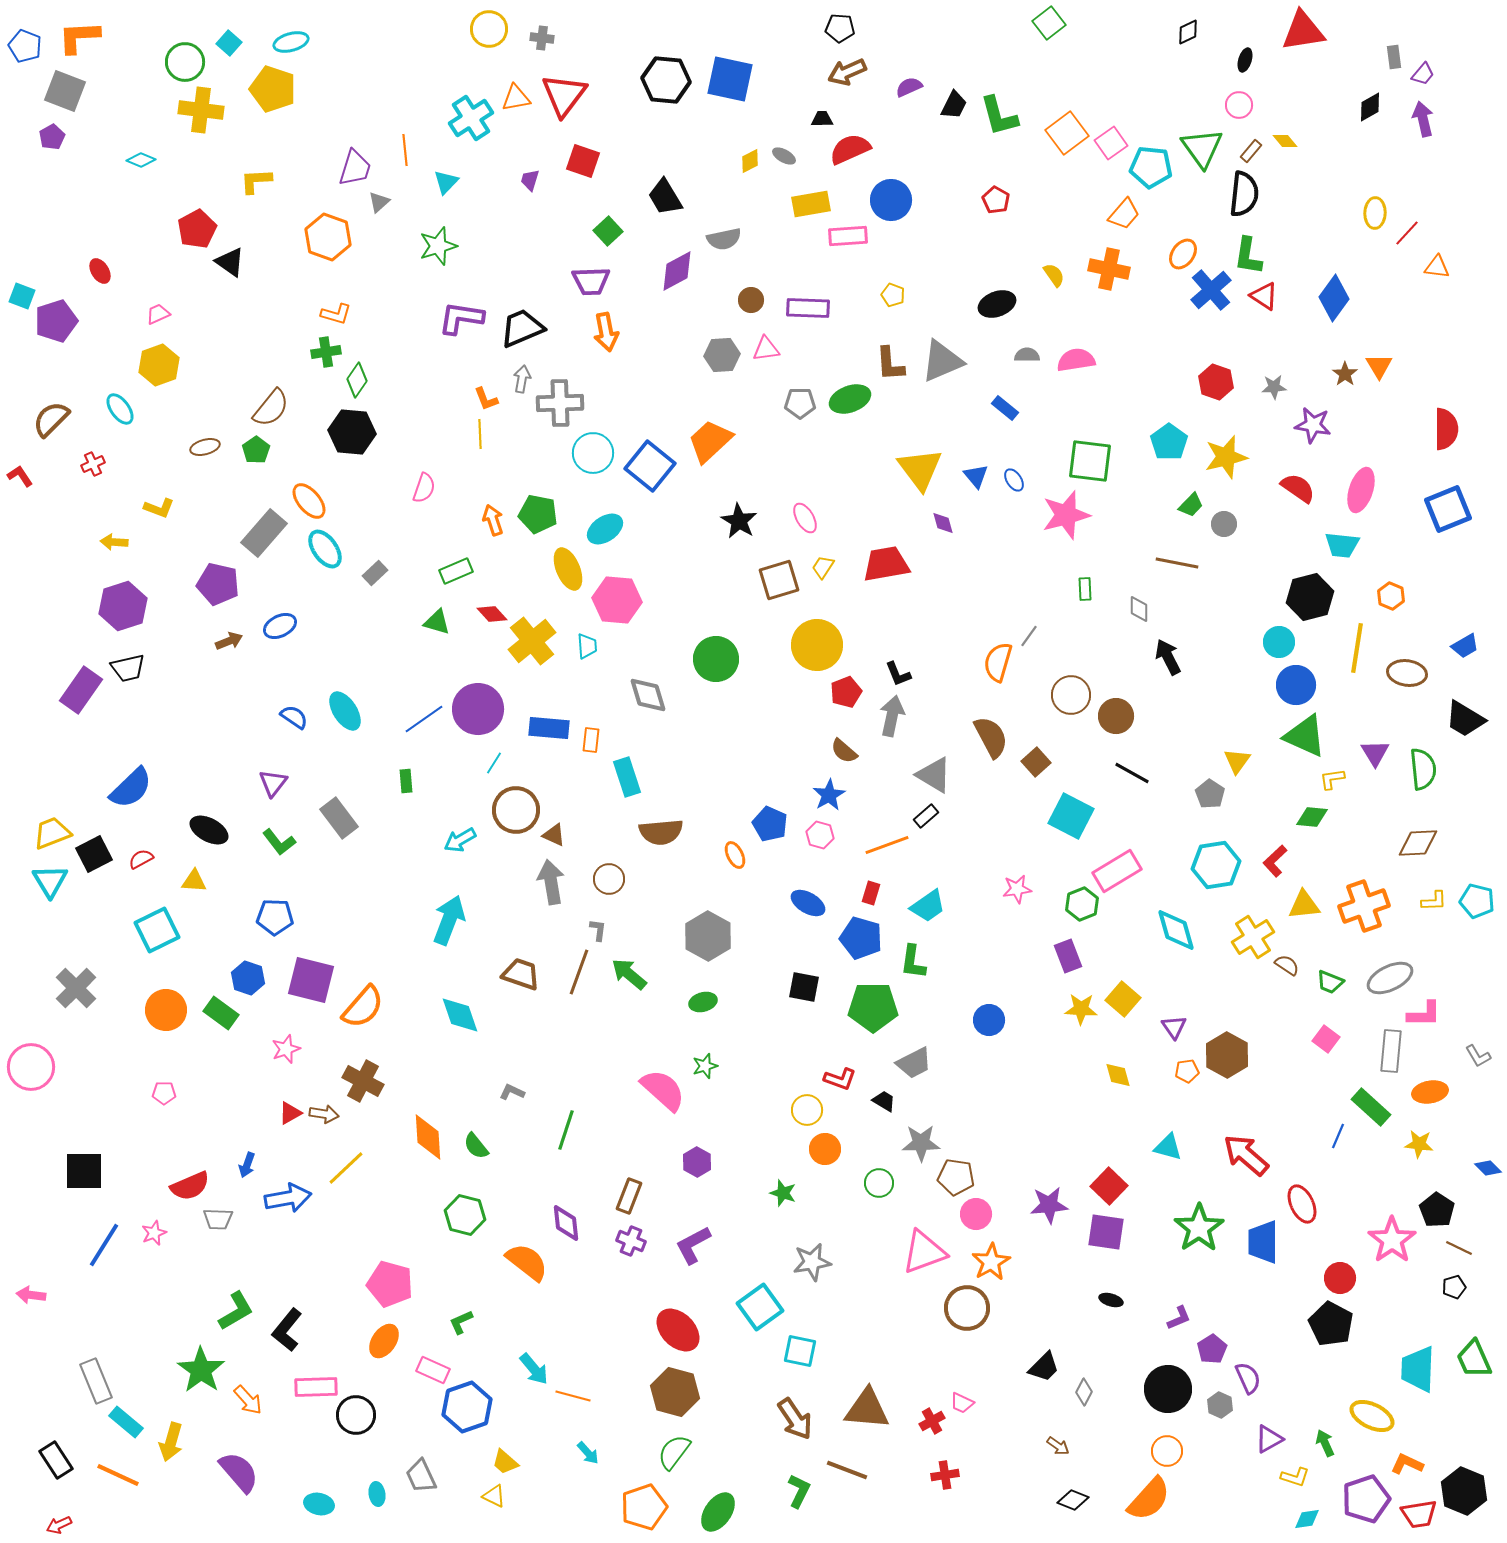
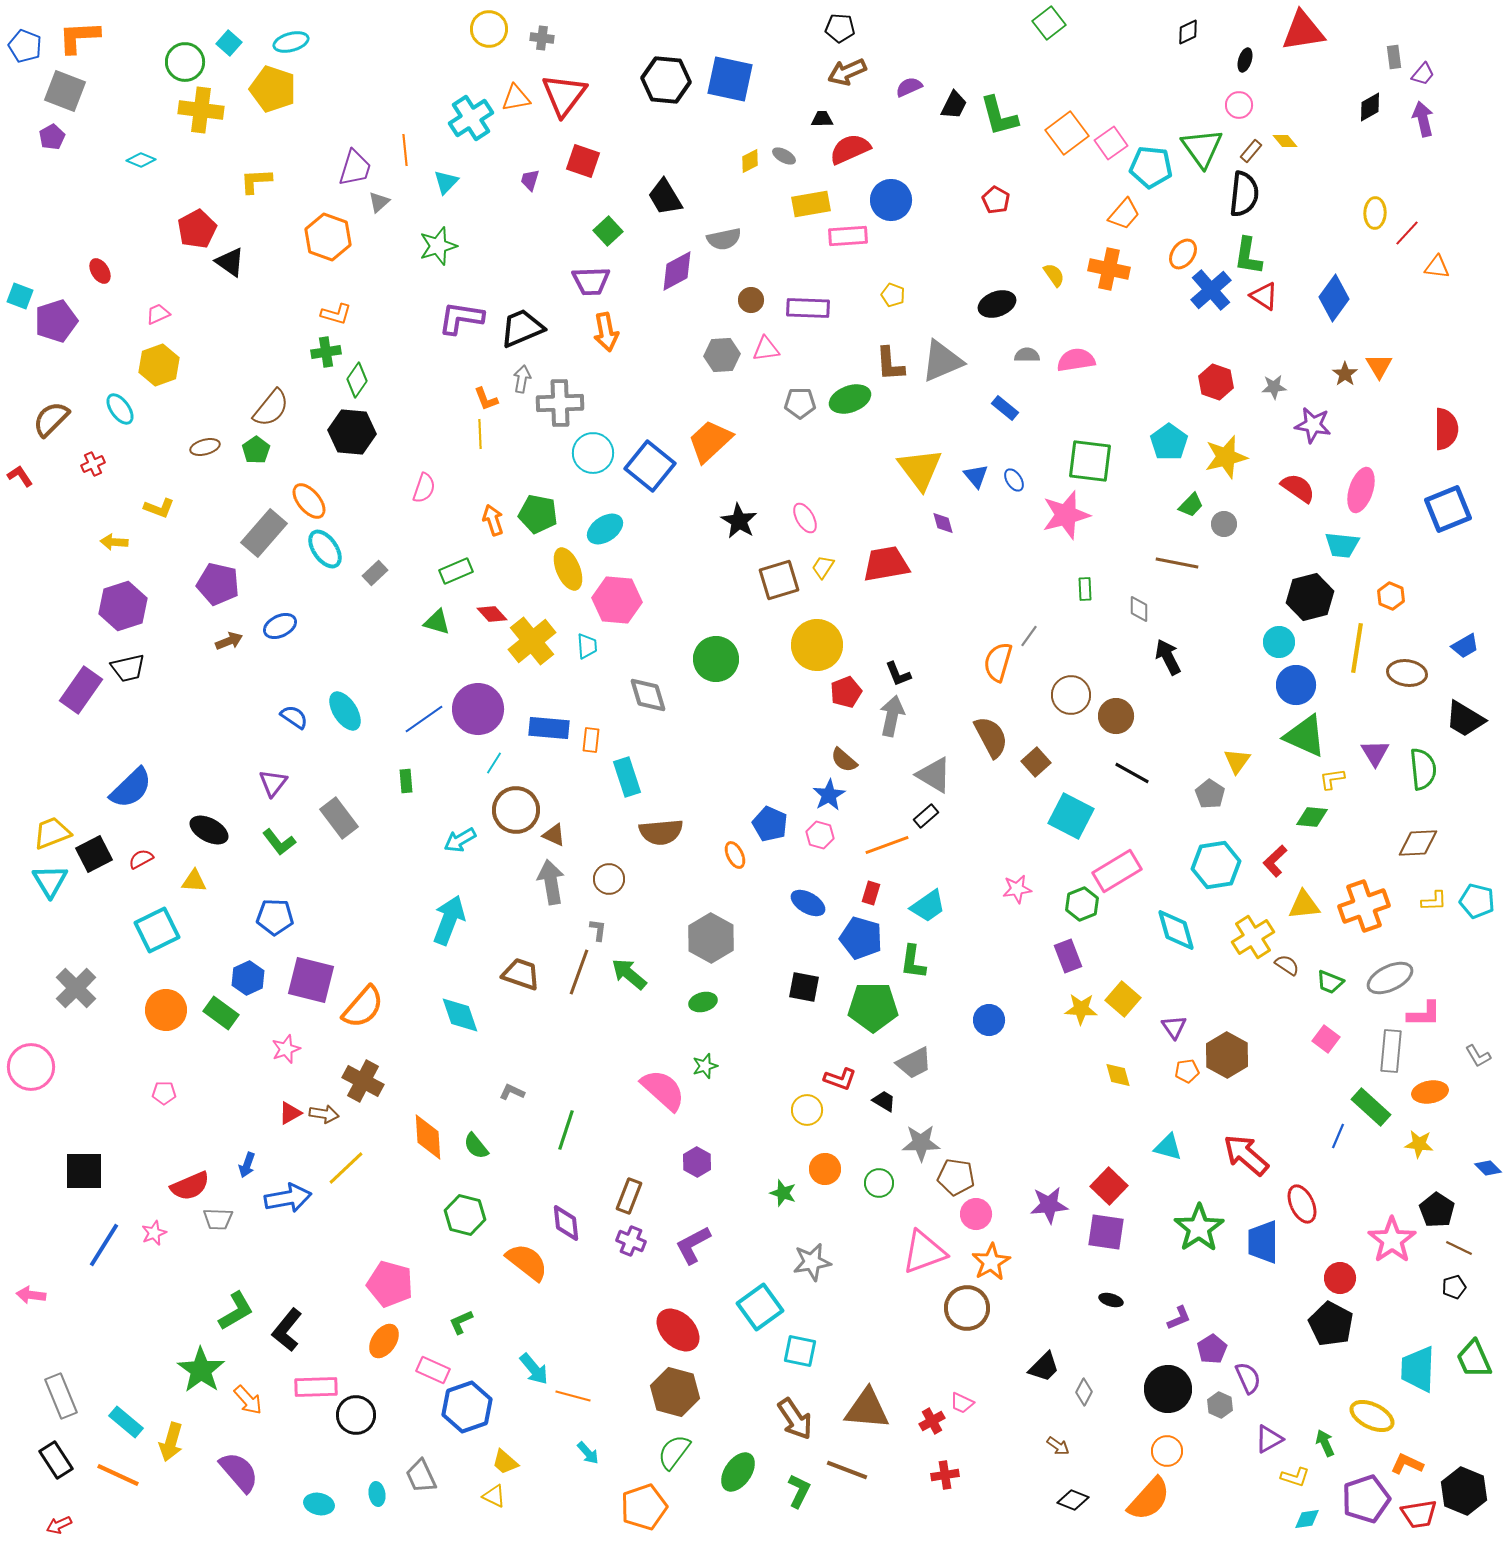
cyan square at (22, 296): moved 2 px left
brown semicircle at (844, 751): moved 9 px down
gray hexagon at (708, 936): moved 3 px right, 2 px down
blue hexagon at (248, 978): rotated 16 degrees clockwise
orange circle at (825, 1149): moved 20 px down
gray rectangle at (96, 1381): moved 35 px left, 15 px down
green ellipse at (718, 1512): moved 20 px right, 40 px up
